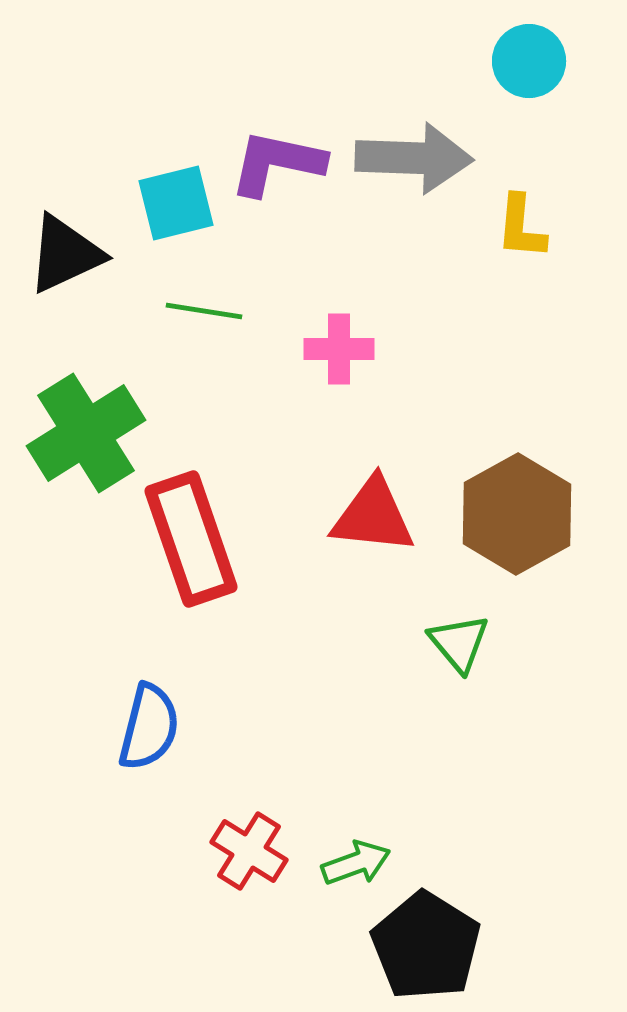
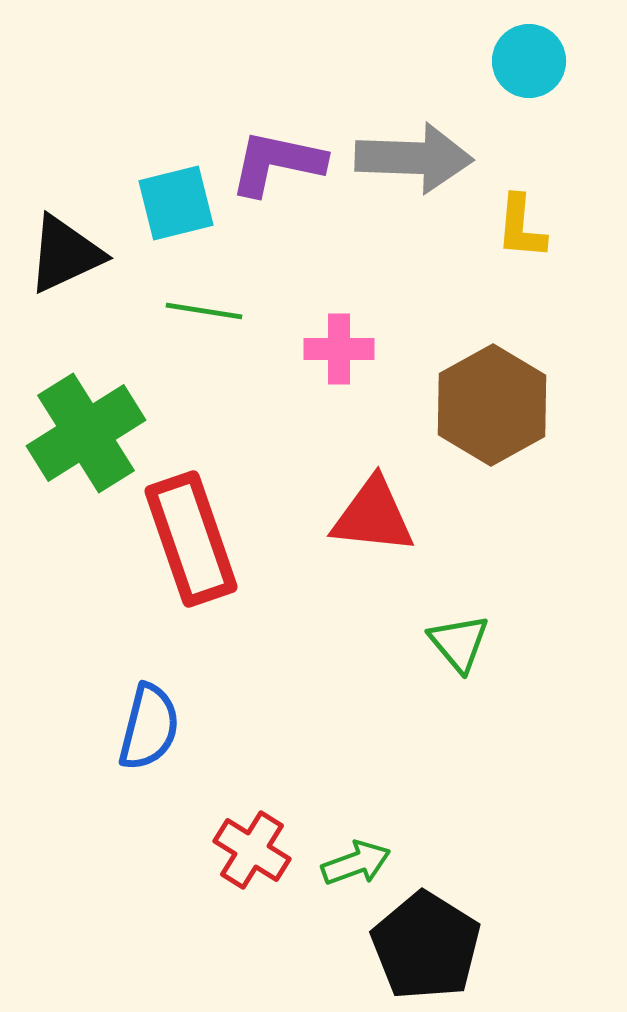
brown hexagon: moved 25 px left, 109 px up
red cross: moved 3 px right, 1 px up
